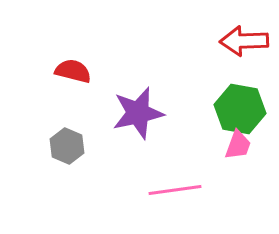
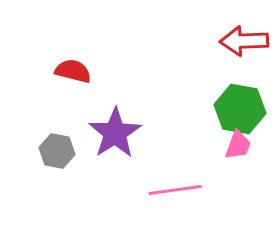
purple star: moved 23 px left, 20 px down; rotated 20 degrees counterclockwise
gray hexagon: moved 10 px left, 5 px down; rotated 12 degrees counterclockwise
